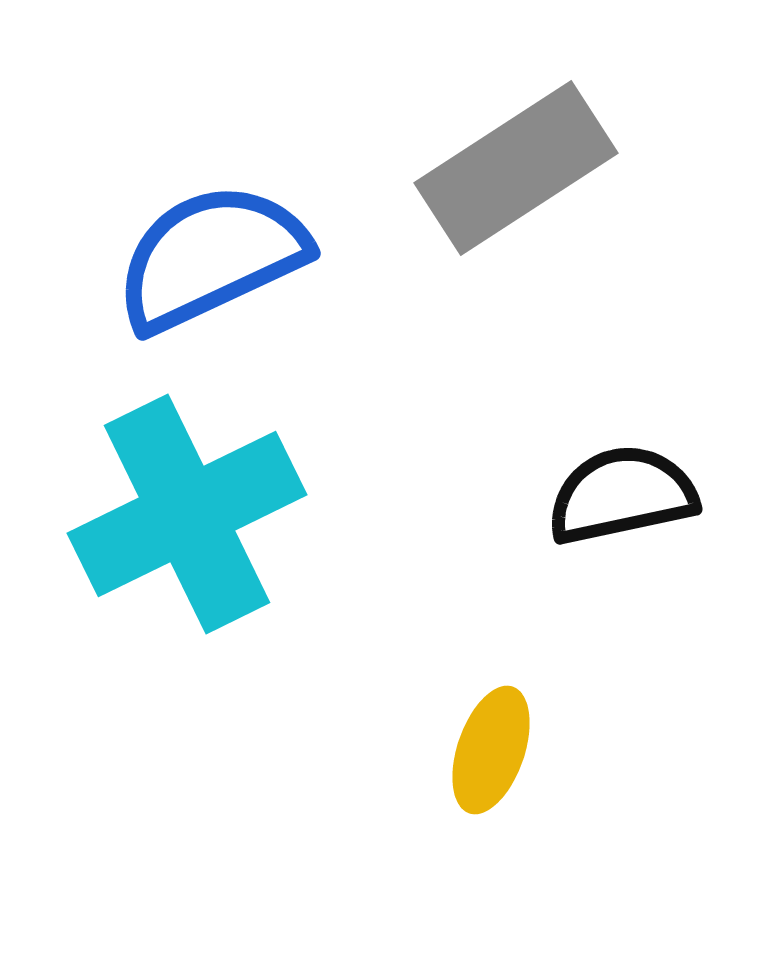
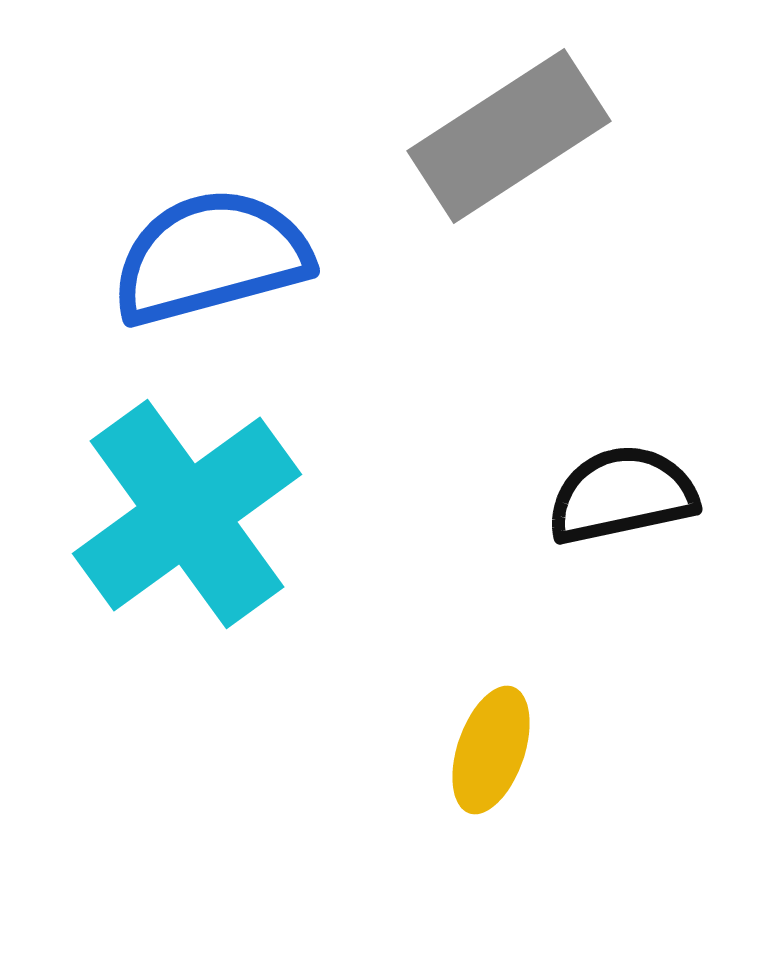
gray rectangle: moved 7 px left, 32 px up
blue semicircle: rotated 10 degrees clockwise
cyan cross: rotated 10 degrees counterclockwise
